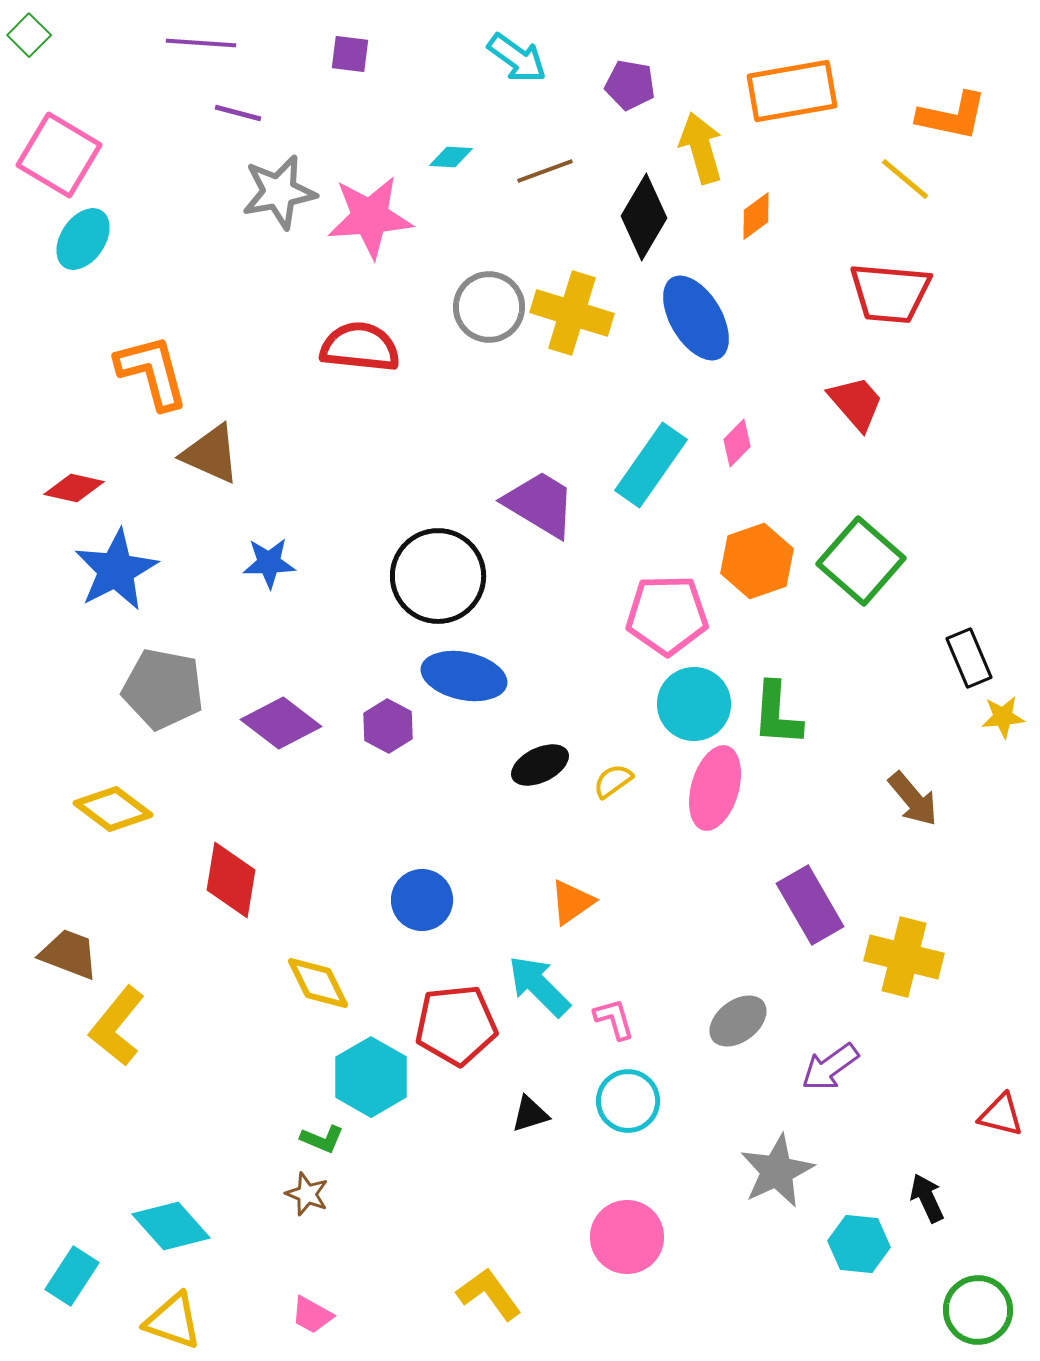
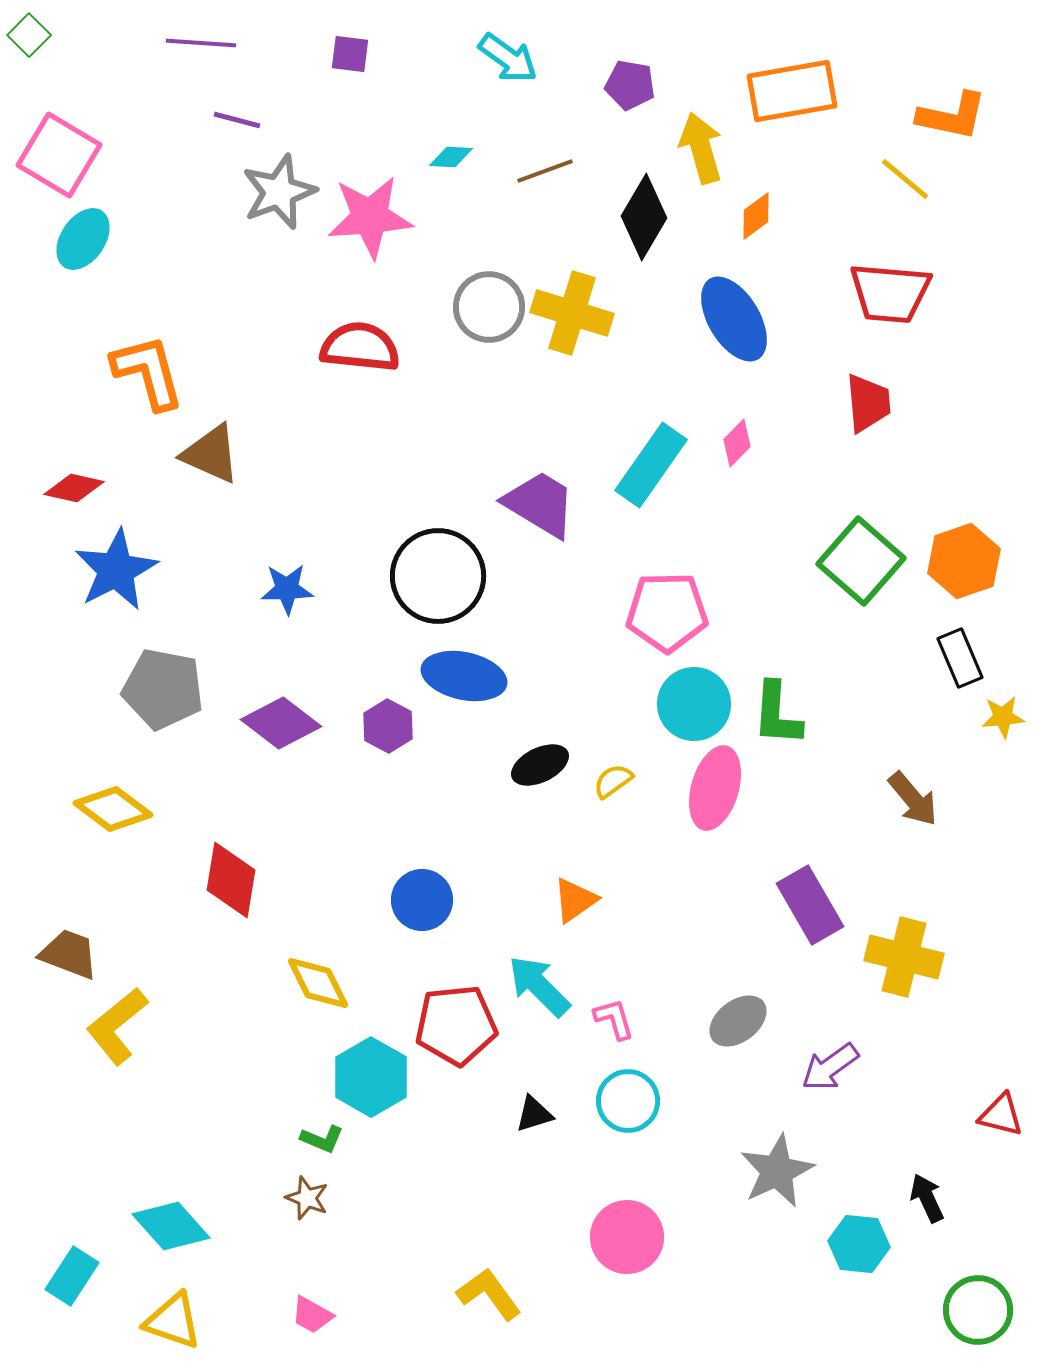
cyan arrow at (517, 58): moved 9 px left
purple line at (238, 113): moved 1 px left, 7 px down
gray star at (279, 192): rotated 10 degrees counterclockwise
blue ellipse at (696, 318): moved 38 px right, 1 px down
orange L-shape at (152, 372): moved 4 px left
red trapezoid at (856, 403): moved 12 px right; rotated 36 degrees clockwise
orange hexagon at (757, 561): moved 207 px right
blue star at (269, 563): moved 18 px right, 26 px down
pink pentagon at (667, 615): moved 3 px up
black rectangle at (969, 658): moved 9 px left
orange triangle at (572, 902): moved 3 px right, 2 px up
yellow L-shape at (117, 1026): rotated 12 degrees clockwise
black triangle at (530, 1114): moved 4 px right
brown star at (307, 1194): moved 4 px down
